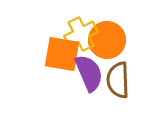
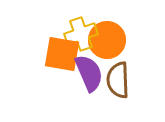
yellow cross: rotated 8 degrees clockwise
